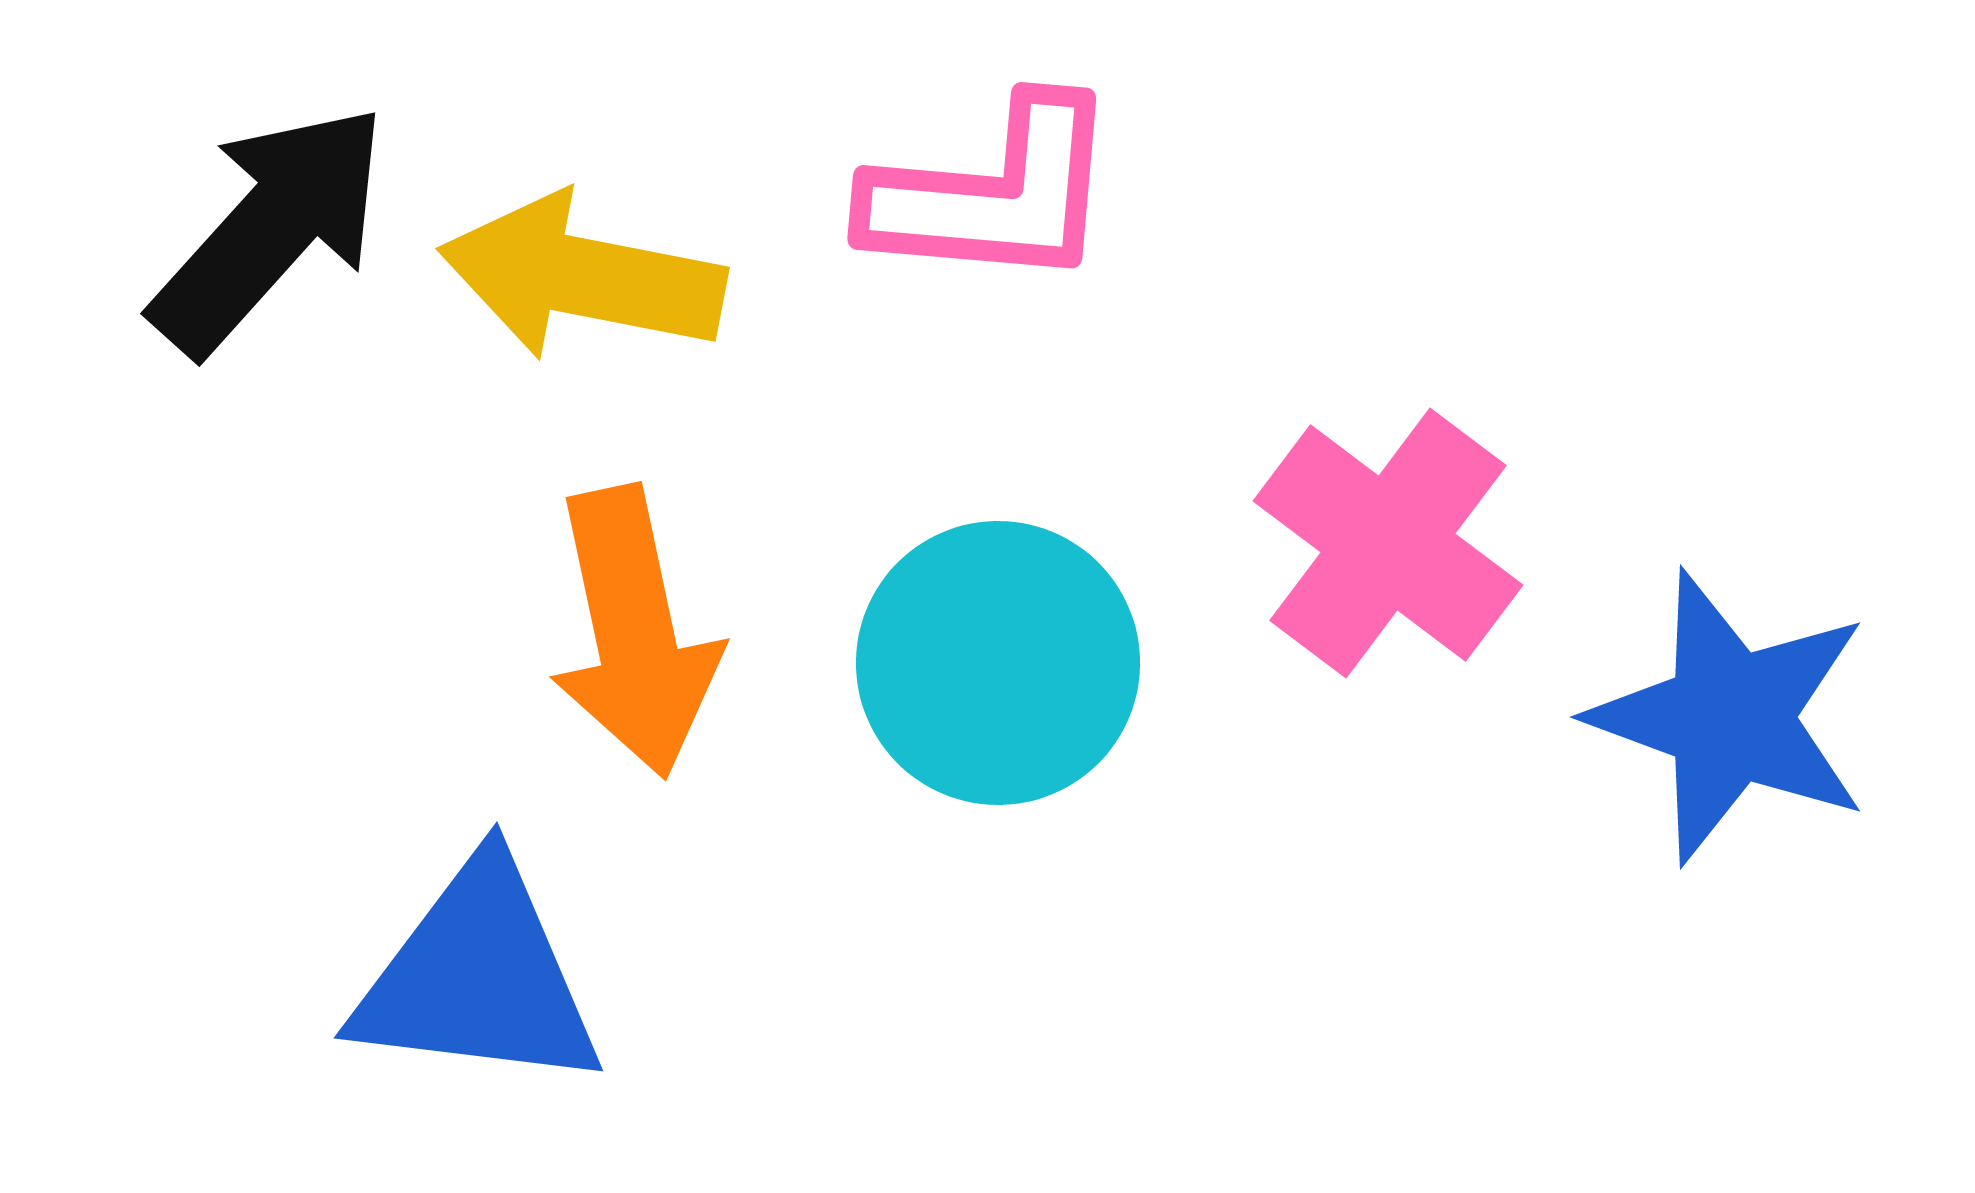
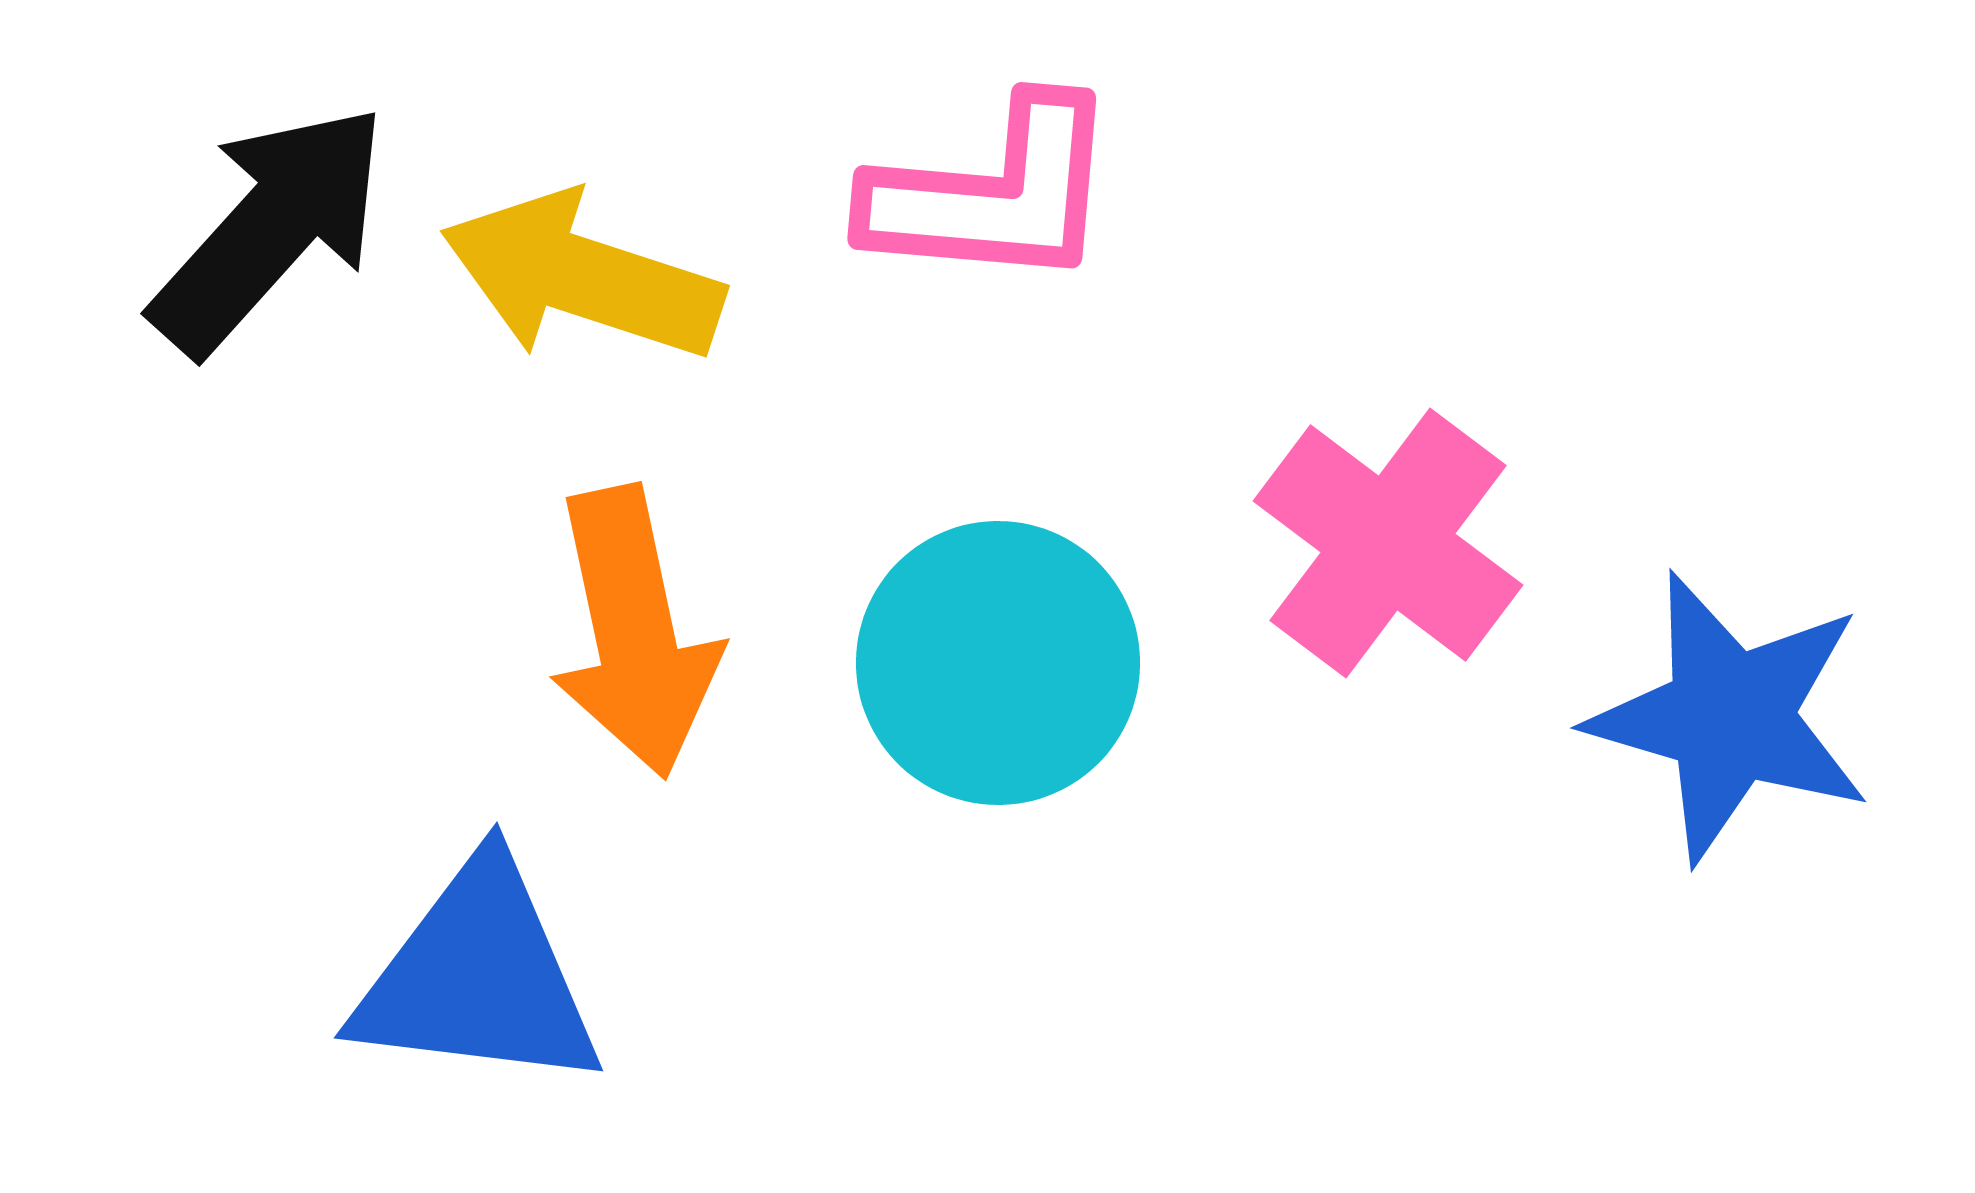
yellow arrow: rotated 7 degrees clockwise
blue star: rotated 4 degrees counterclockwise
